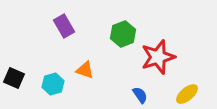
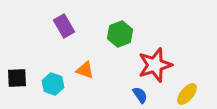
green hexagon: moved 3 px left
red star: moved 3 px left, 8 px down
black square: moved 3 px right; rotated 25 degrees counterclockwise
cyan hexagon: rotated 25 degrees counterclockwise
yellow ellipse: rotated 10 degrees counterclockwise
